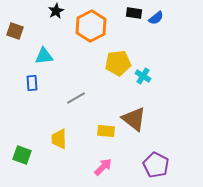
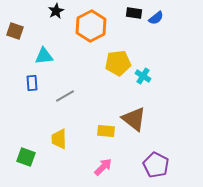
gray line: moved 11 px left, 2 px up
green square: moved 4 px right, 2 px down
